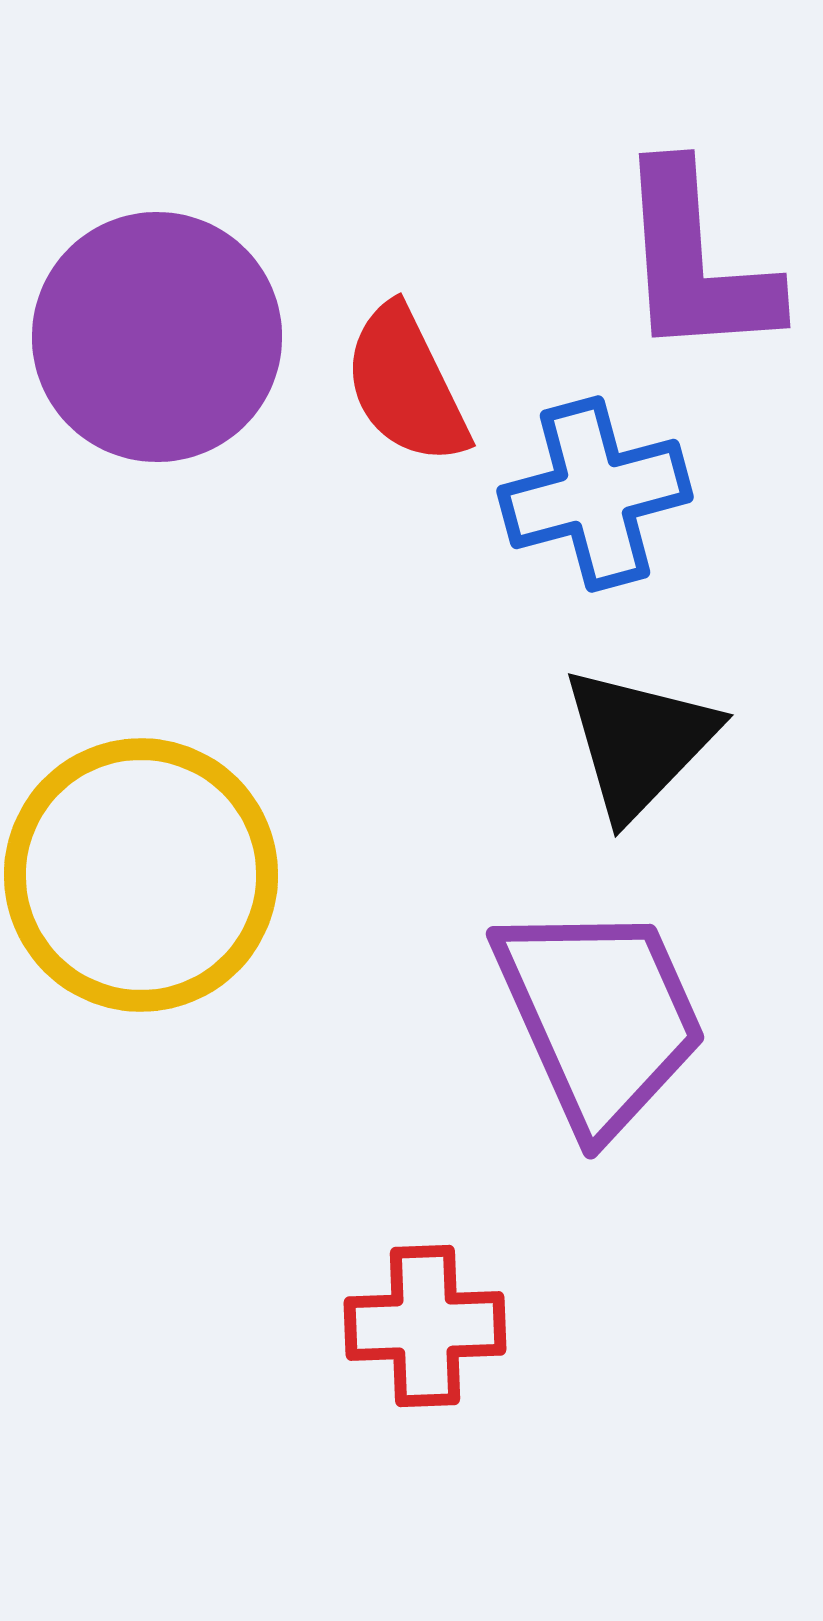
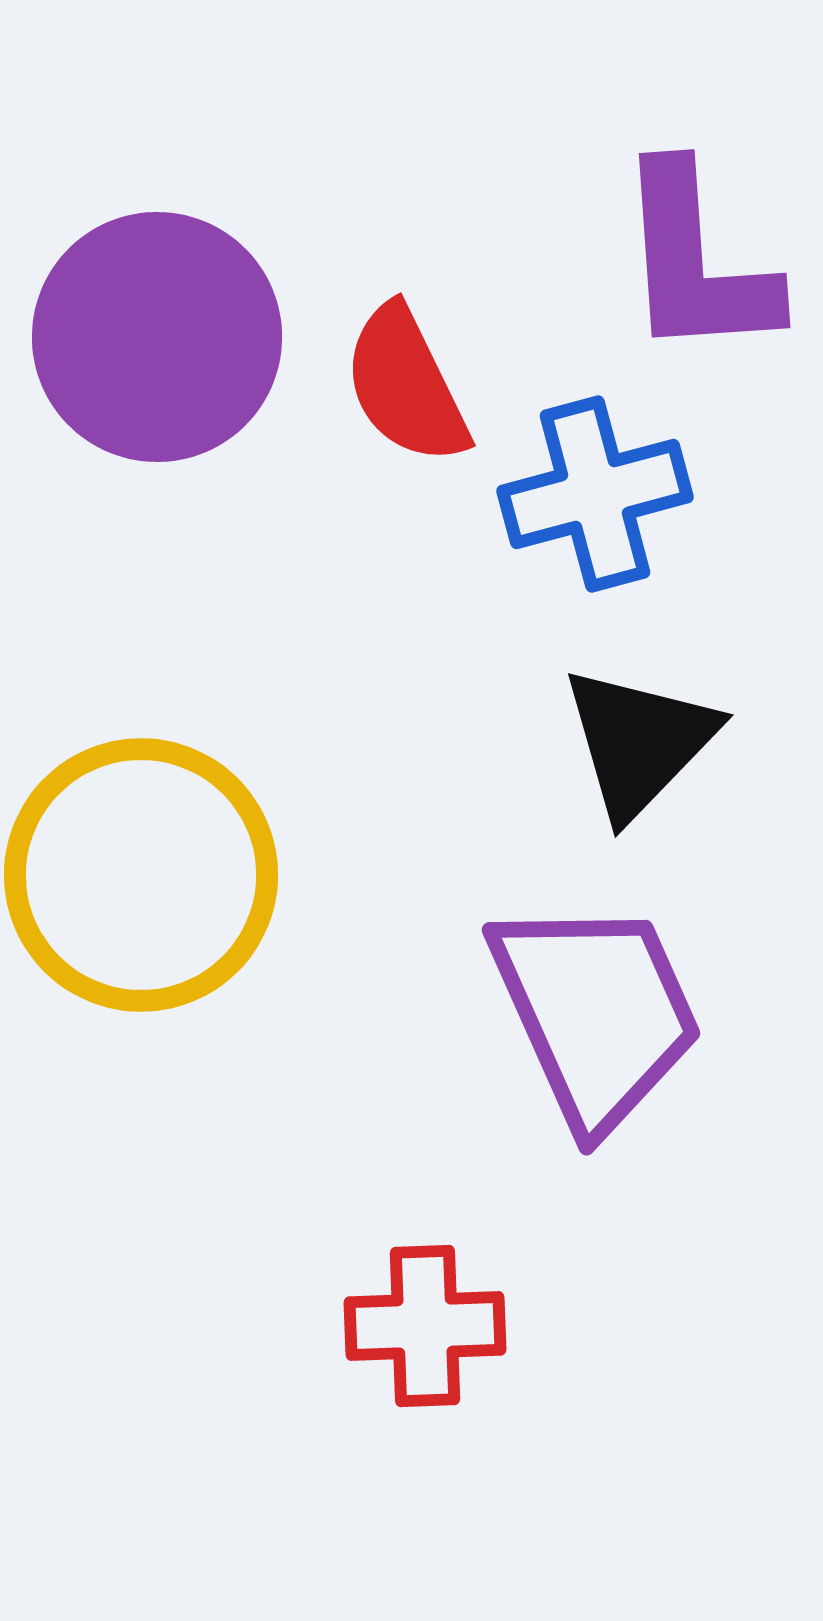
purple trapezoid: moved 4 px left, 4 px up
